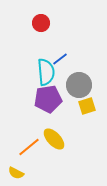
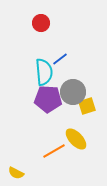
cyan semicircle: moved 2 px left
gray circle: moved 6 px left, 7 px down
purple pentagon: rotated 12 degrees clockwise
yellow ellipse: moved 22 px right
orange line: moved 25 px right, 4 px down; rotated 10 degrees clockwise
